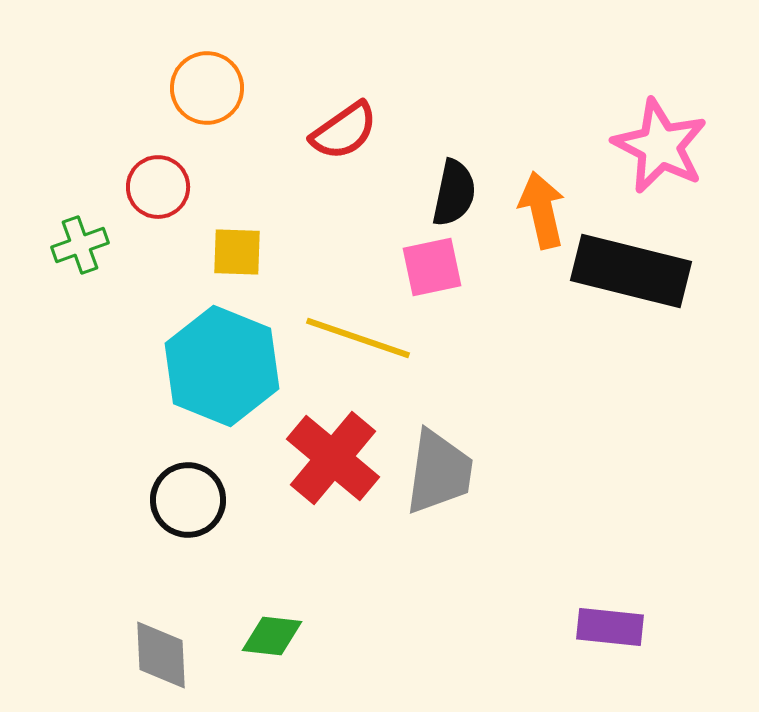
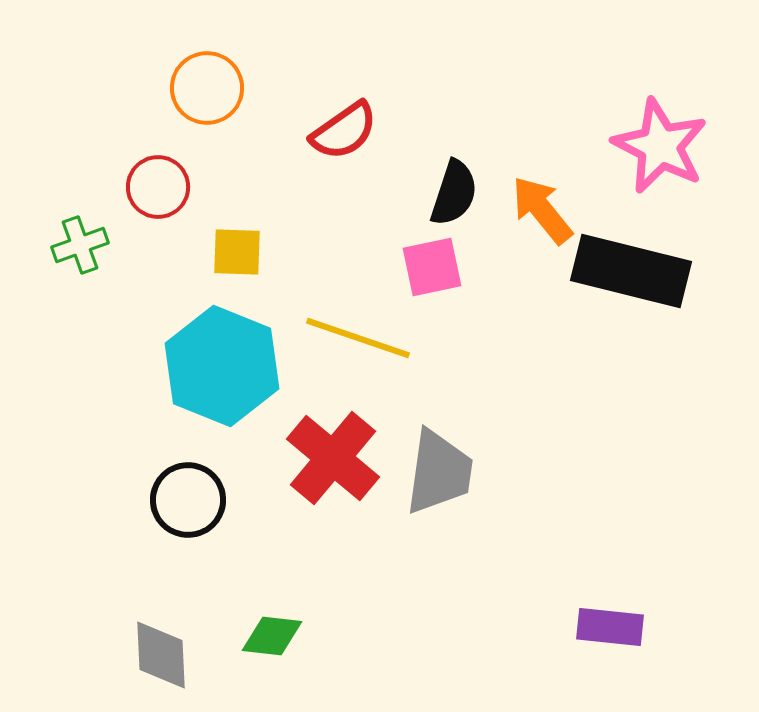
black semicircle: rotated 6 degrees clockwise
orange arrow: rotated 26 degrees counterclockwise
